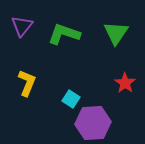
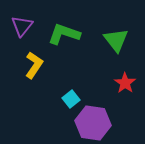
green triangle: moved 7 px down; rotated 12 degrees counterclockwise
yellow L-shape: moved 7 px right, 18 px up; rotated 12 degrees clockwise
cyan square: rotated 18 degrees clockwise
purple hexagon: rotated 12 degrees clockwise
